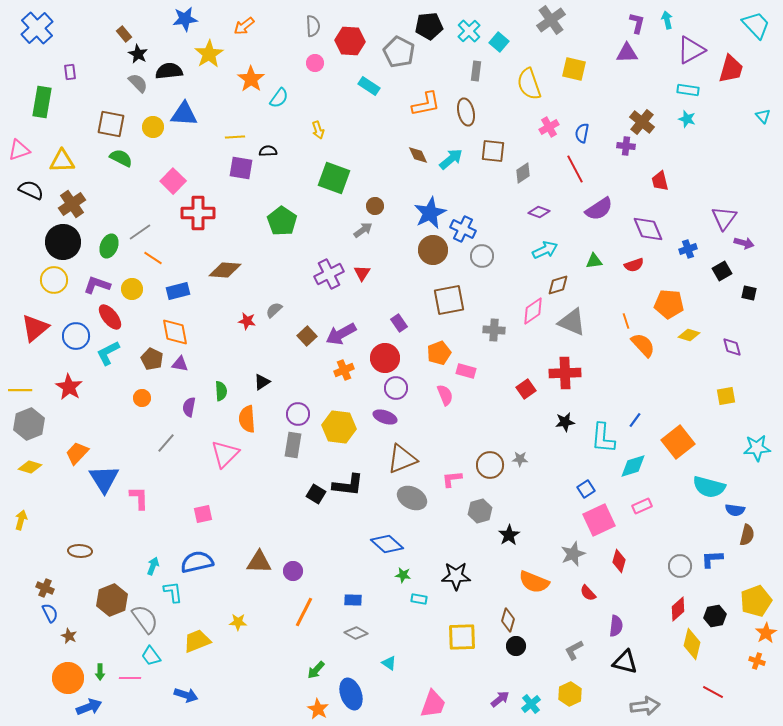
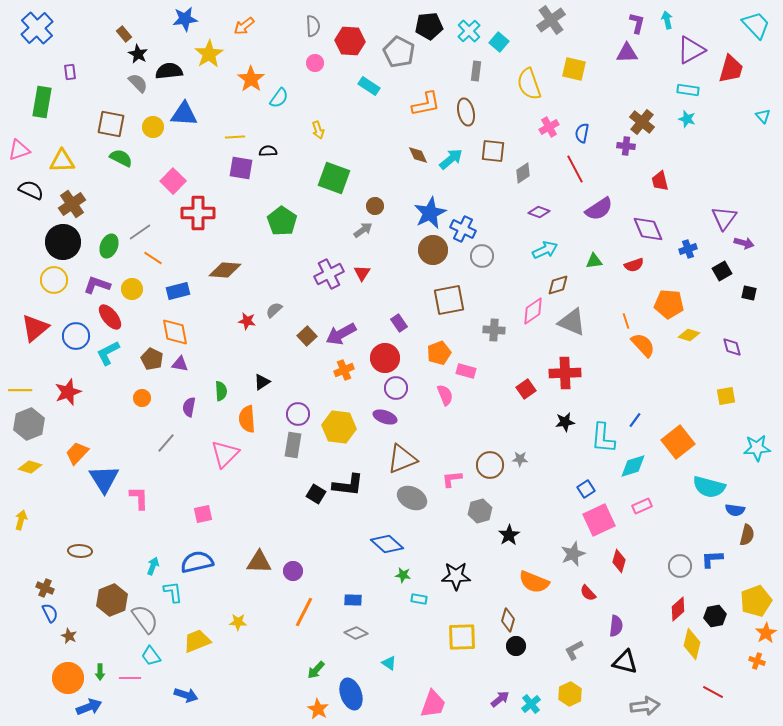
red star at (69, 387): moved 1 px left, 5 px down; rotated 20 degrees clockwise
